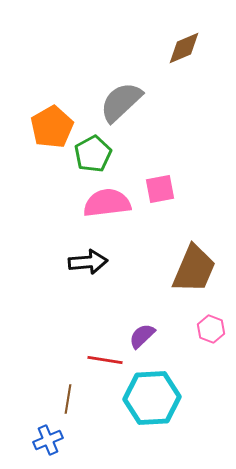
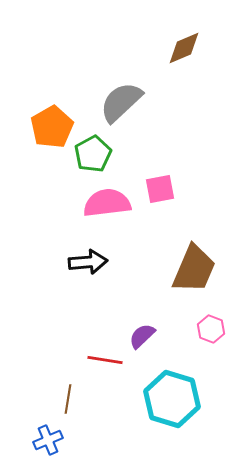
cyan hexagon: moved 20 px right, 1 px down; rotated 20 degrees clockwise
